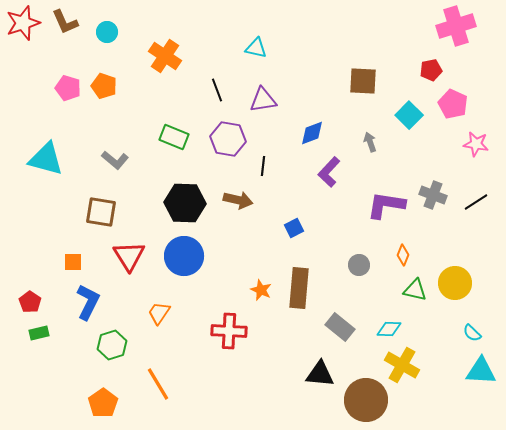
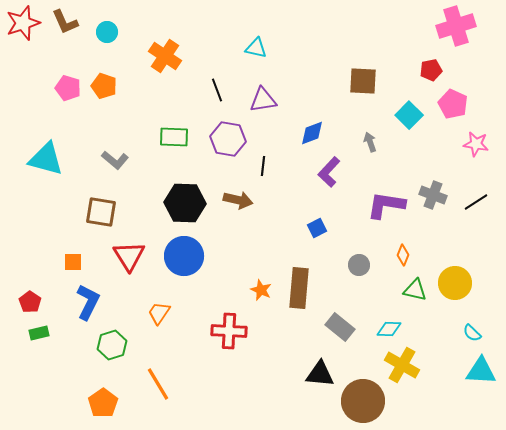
green rectangle at (174, 137): rotated 20 degrees counterclockwise
blue square at (294, 228): moved 23 px right
brown circle at (366, 400): moved 3 px left, 1 px down
